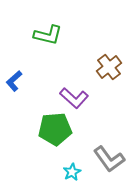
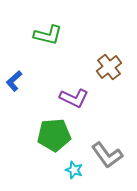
purple L-shape: rotated 16 degrees counterclockwise
green pentagon: moved 1 px left, 6 px down
gray L-shape: moved 2 px left, 4 px up
cyan star: moved 2 px right, 2 px up; rotated 24 degrees counterclockwise
